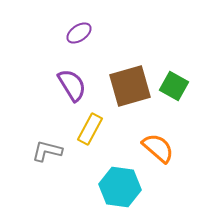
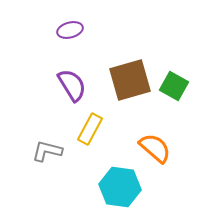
purple ellipse: moved 9 px left, 3 px up; rotated 20 degrees clockwise
brown square: moved 6 px up
orange semicircle: moved 3 px left
